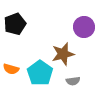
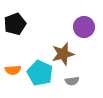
orange semicircle: moved 2 px right, 1 px down; rotated 21 degrees counterclockwise
cyan pentagon: rotated 10 degrees counterclockwise
gray semicircle: moved 1 px left
